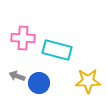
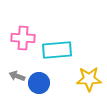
cyan rectangle: rotated 20 degrees counterclockwise
yellow star: moved 1 px right, 2 px up
